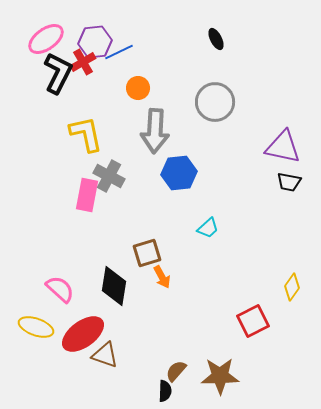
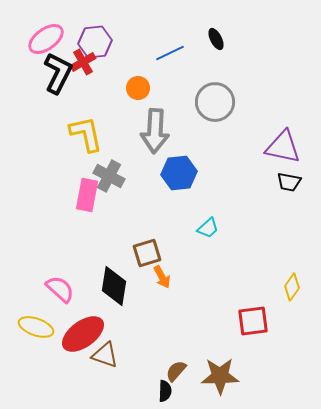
blue line: moved 51 px right, 1 px down
red square: rotated 20 degrees clockwise
